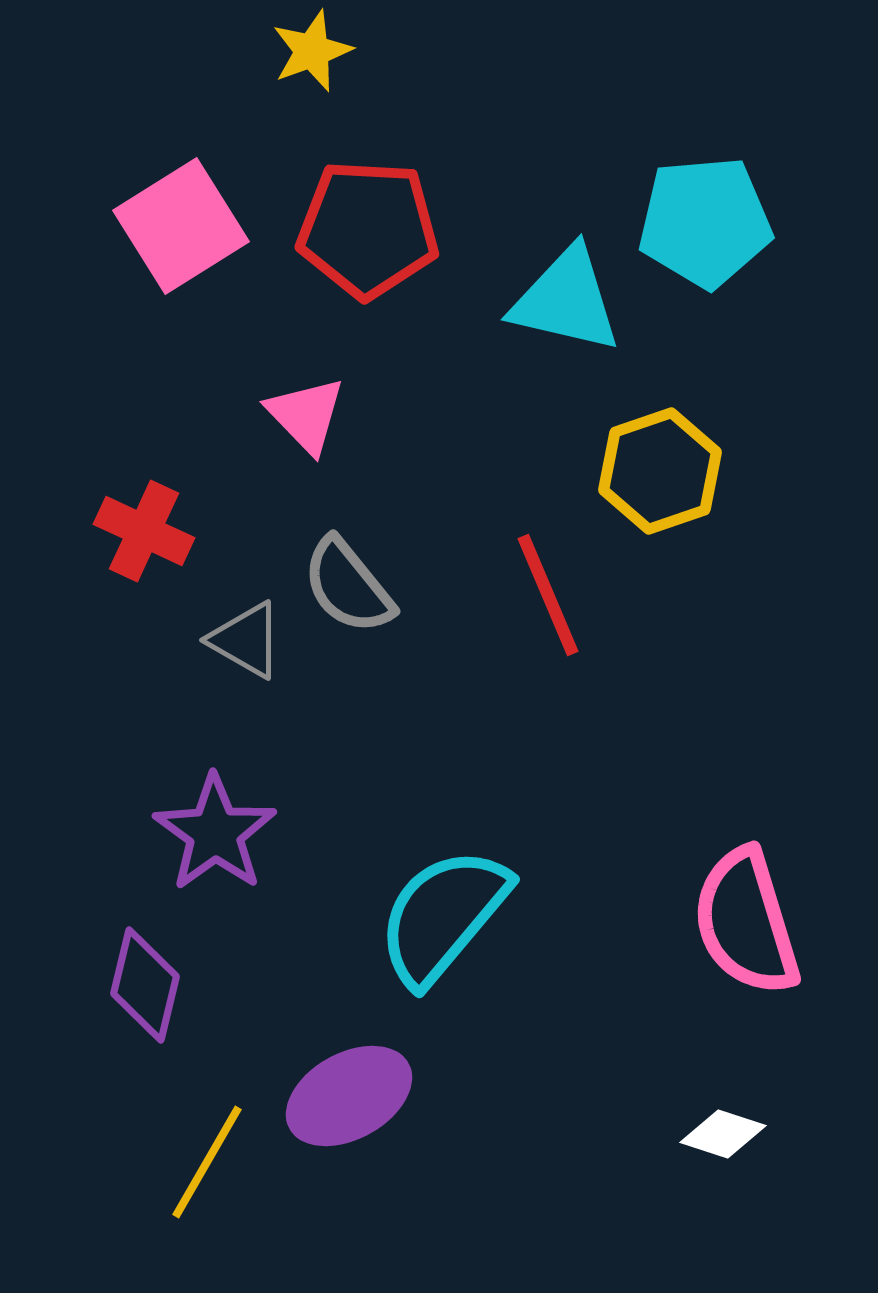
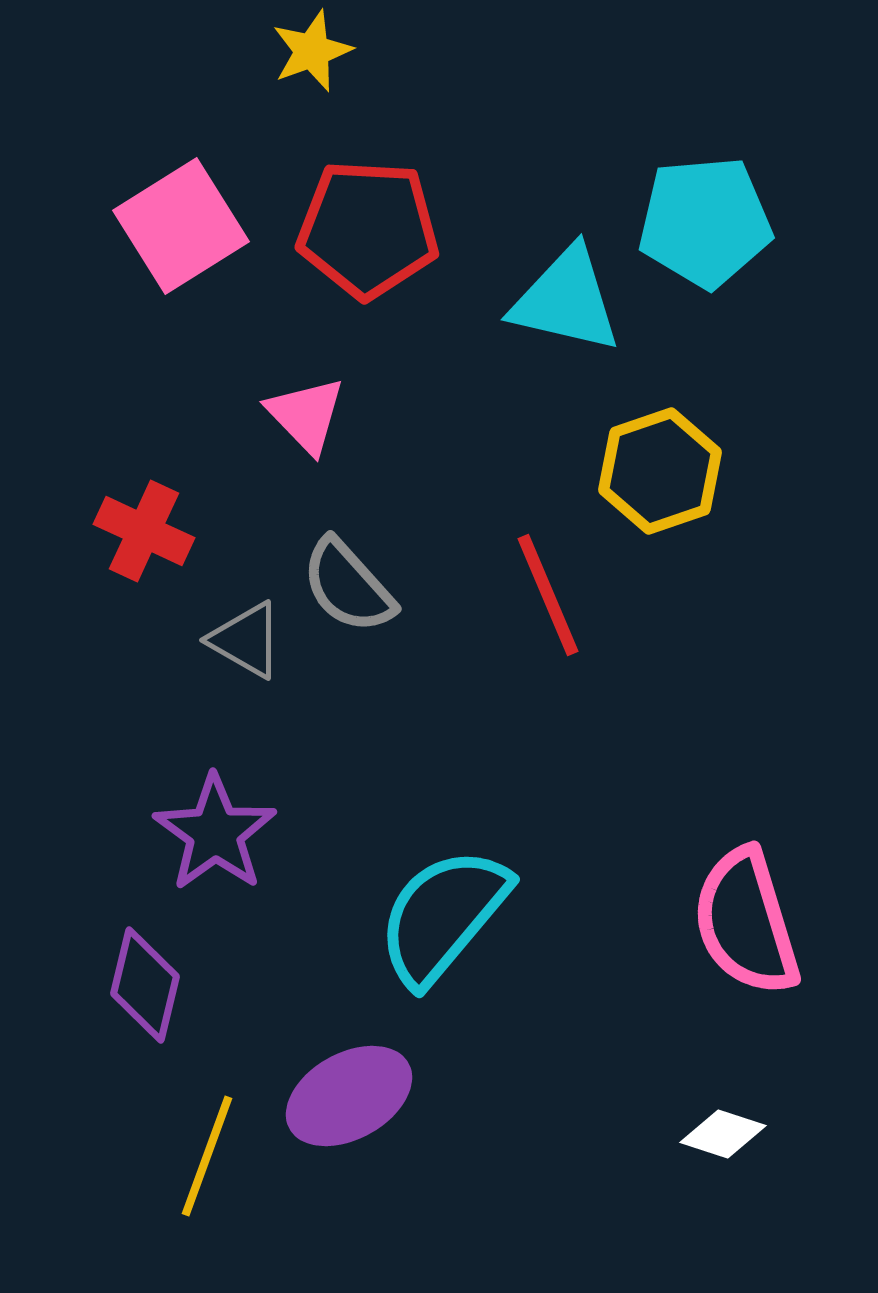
gray semicircle: rotated 3 degrees counterclockwise
yellow line: moved 6 px up; rotated 10 degrees counterclockwise
